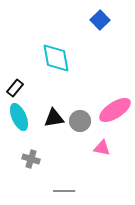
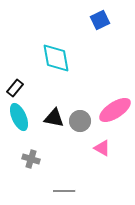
blue square: rotated 18 degrees clockwise
black triangle: rotated 20 degrees clockwise
pink triangle: rotated 18 degrees clockwise
